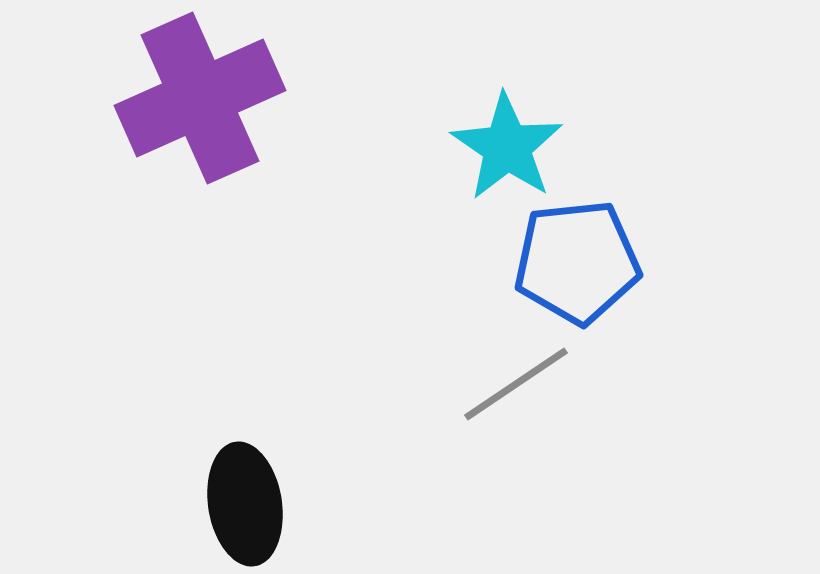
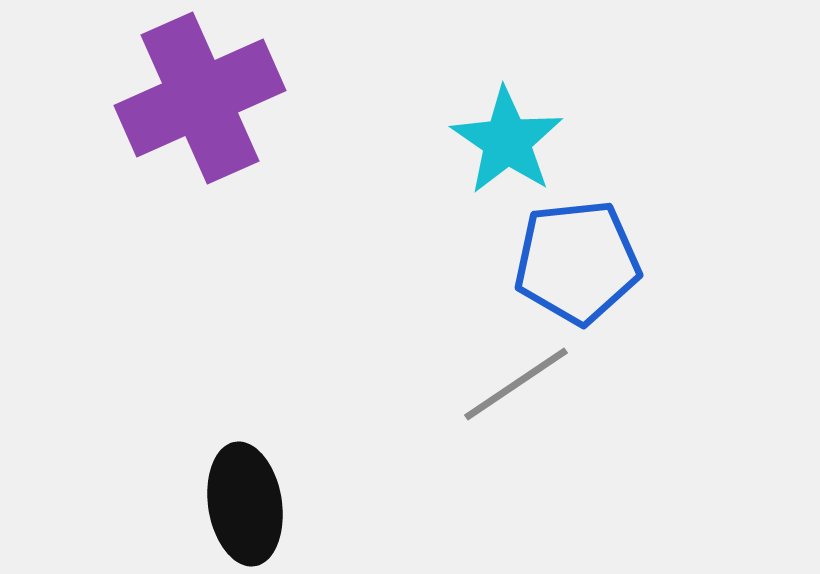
cyan star: moved 6 px up
